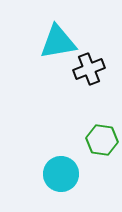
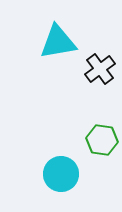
black cross: moved 11 px right; rotated 16 degrees counterclockwise
